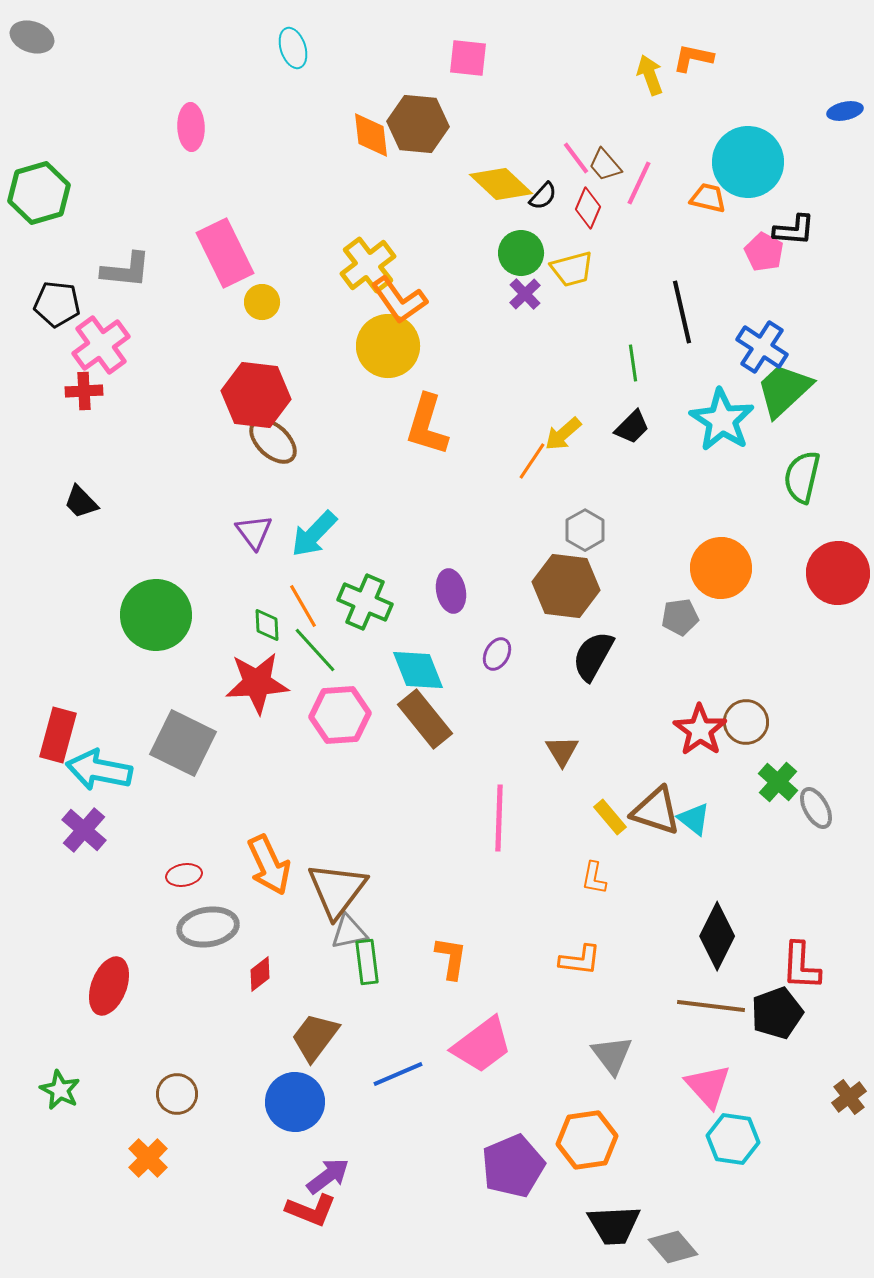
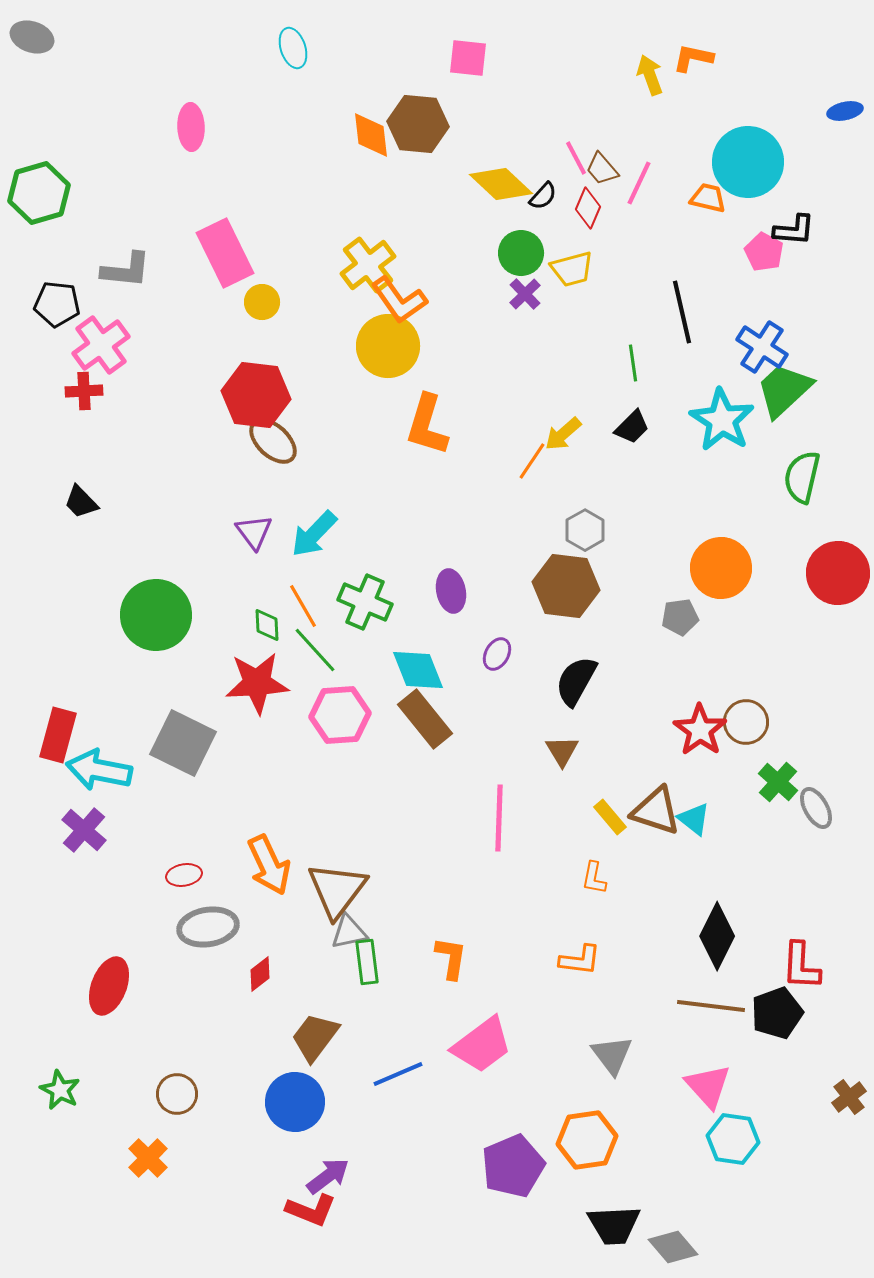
pink line at (576, 158): rotated 9 degrees clockwise
brown trapezoid at (605, 165): moved 3 px left, 4 px down
black semicircle at (593, 656): moved 17 px left, 25 px down
